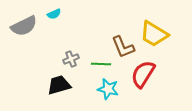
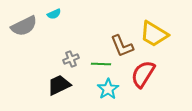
brown L-shape: moved 1 px left, 1 px up
black trapezoid: rotated 10 degrees counterclockwise
cyan star: rotated 25 degrees clockwise
